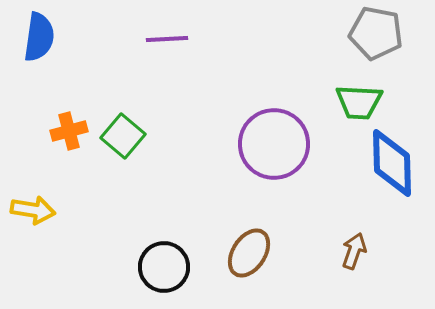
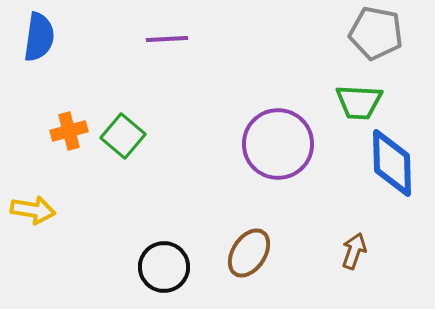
purple circle: moved 4 px right
